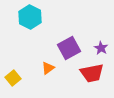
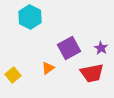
yellow square: moved 3 px up
